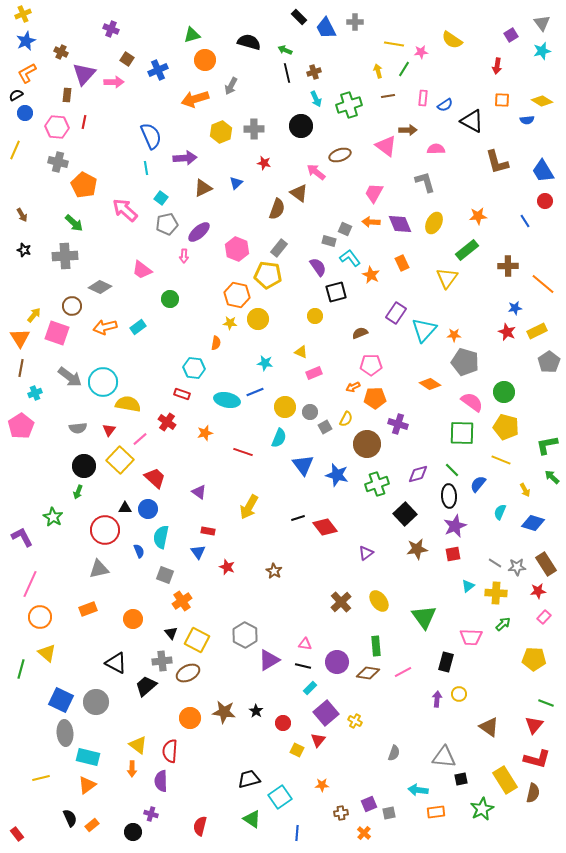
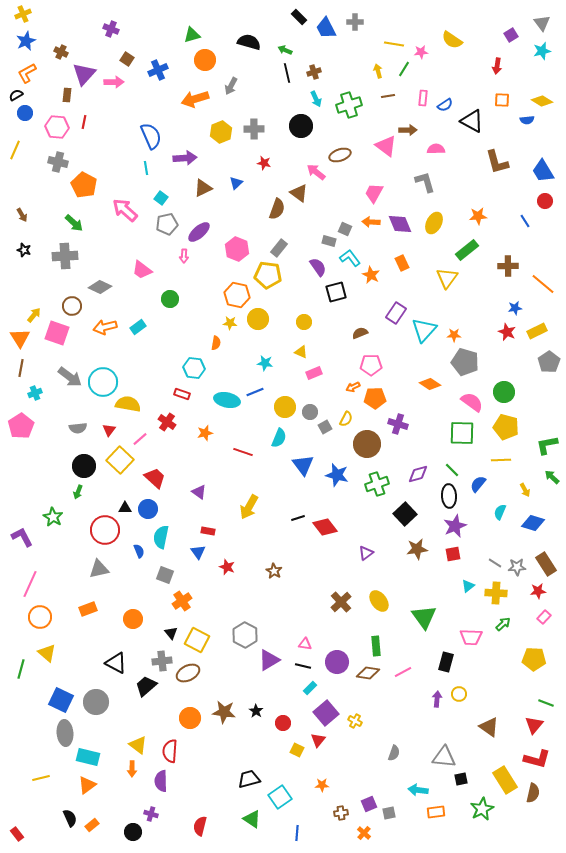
yellow circle at (315, 316): moved 11 px left, 6 px down
yellow line at (501, 460): rotated 24 degrees counterclockwise
